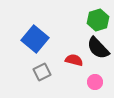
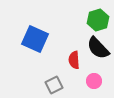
blue square: rotated 16 degrees counterclockwise
red semicircle: rotated 108 degrees counterclockwise
gray square: moved 12 px right, 13 px down
pink circle: moved 1 px left, 1 px up
